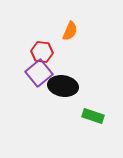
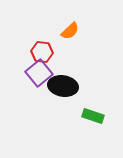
orange semicircle: rotated 24 degrees clockwise
